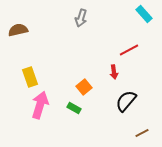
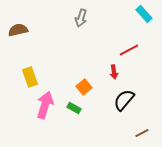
black semicircle: moved 2 px left, 1 px up
pink arrow: moved 5 px right
